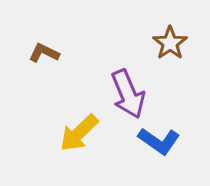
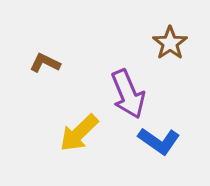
brown L-shape: moved 1 px right, 10 px down
